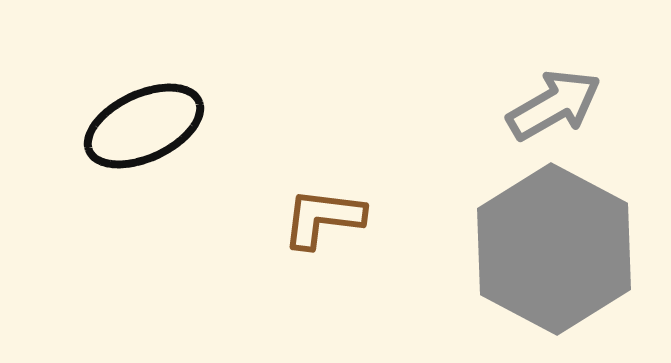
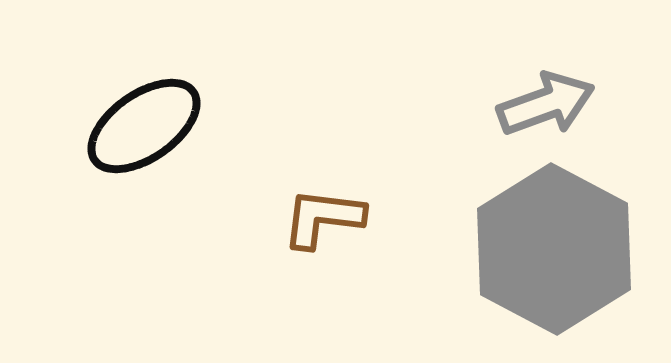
gray arrow: moved 8 px left, 1 px up; rotated 10 degrees clockwise
black ellipse: rotated 10 degrees counterclockwise
